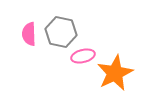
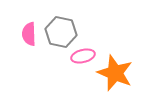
orange star: rotated 24 degrees counterclockwise
